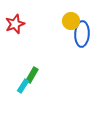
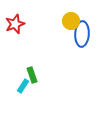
green rectangle: rotated 49 degrees counterclockwise
